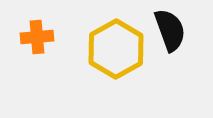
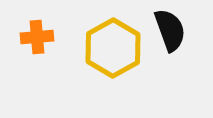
yellow hexagon: moved 3 px left, 1 px up
